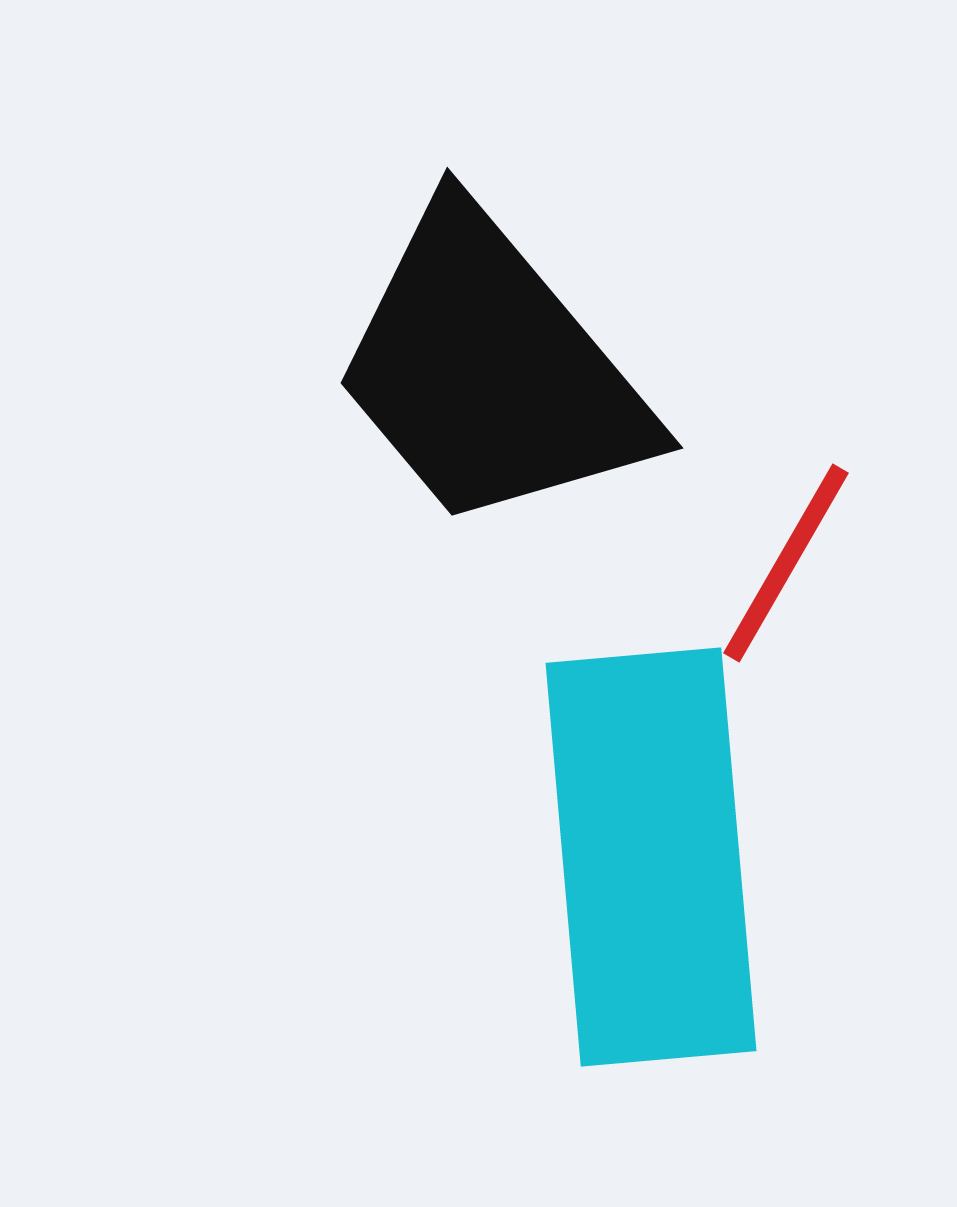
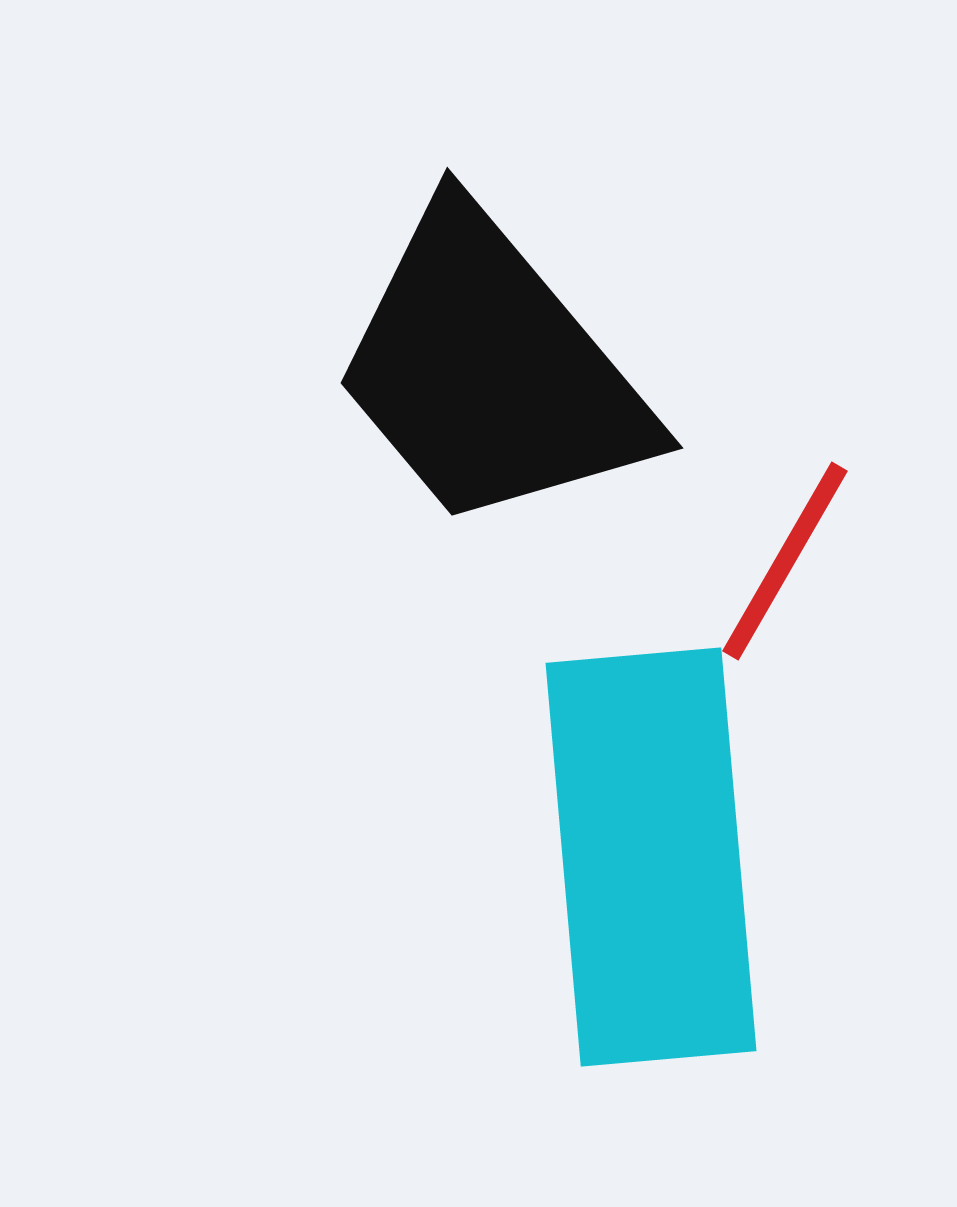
red line: moved 1 px left, 2 px up
